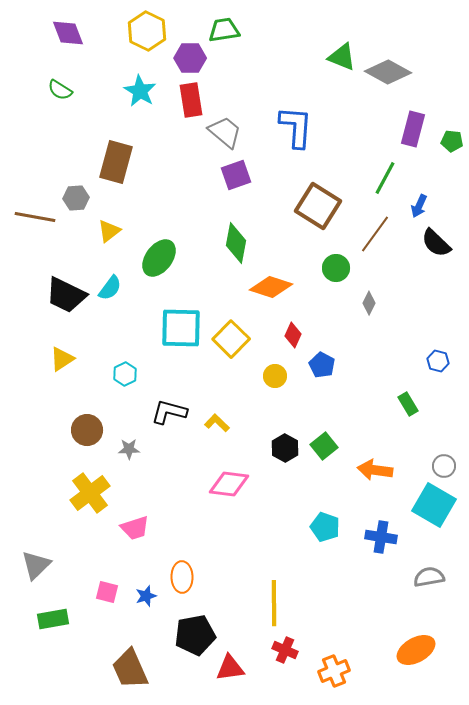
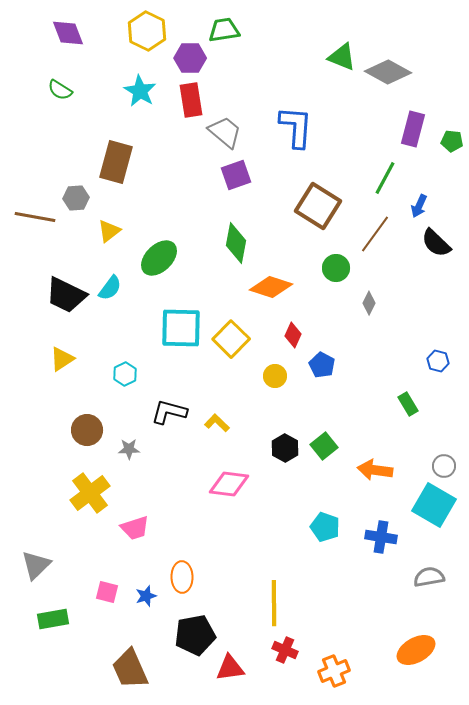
green ellipse at (159, 258): rotated 9 degrees clockwise
